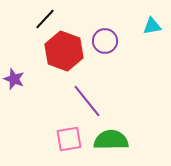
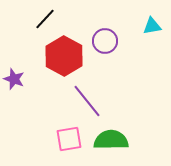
red hexagon: moved 5 px down; rotated 9 degrees clockwise
